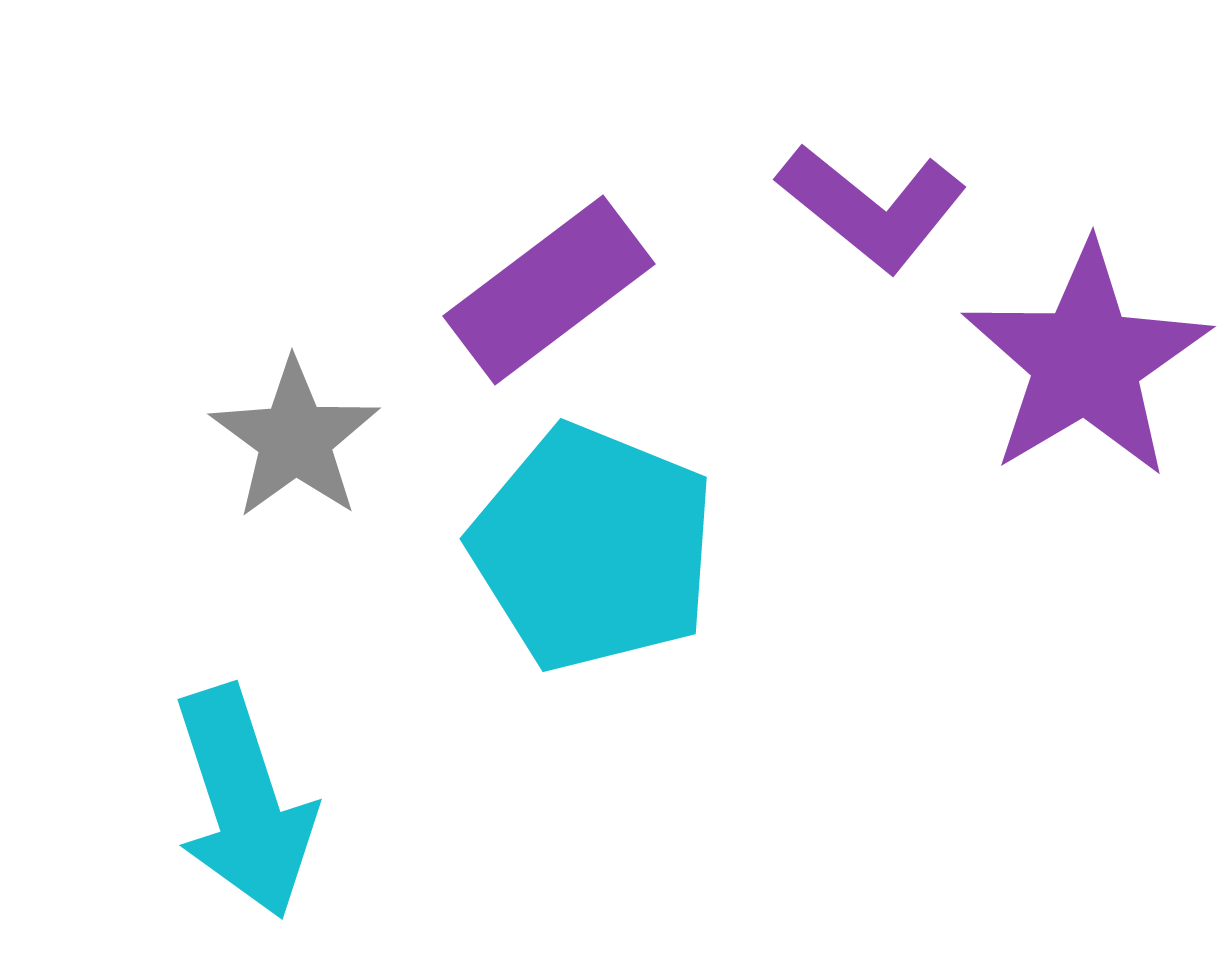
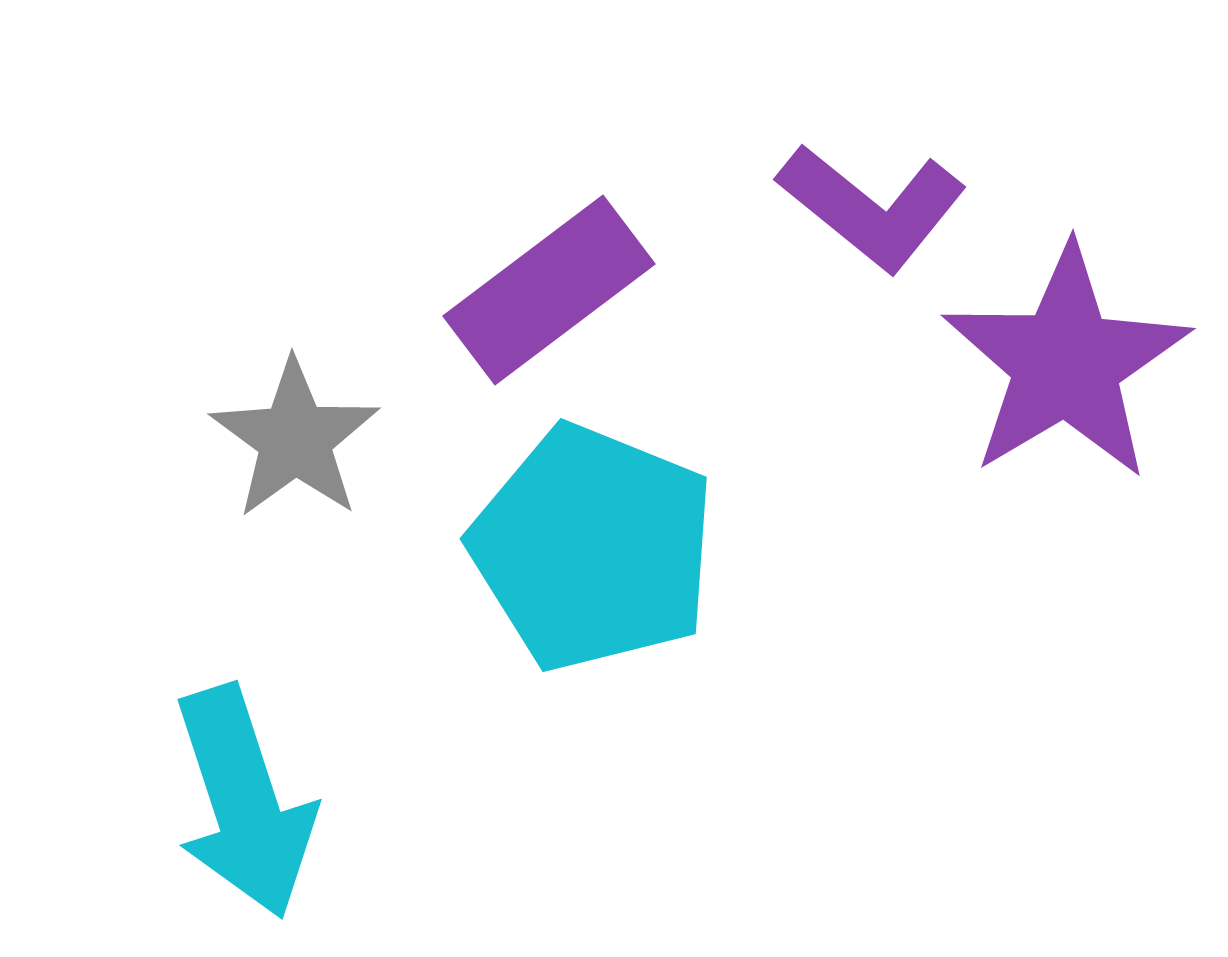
purple star: moved 20 px left, 2 px down
